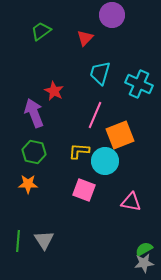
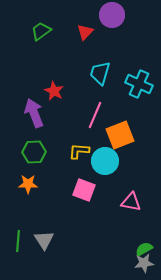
red triangle: moved 6 px up
green hexagon: rotated 15 degrees counterclockwise
